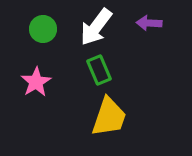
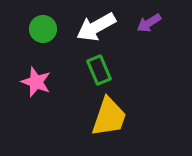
purple arrow: rotated 35 degrees counterclockwise
white arrow: rotated 24 degrees clockwise
pink star: rotated 20 degrees counterclockwise
